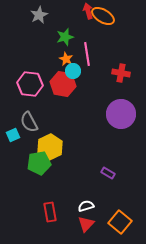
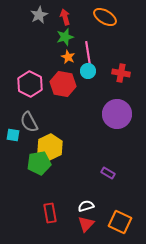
red arrow: moved 23 px left, 6 px down
orange ellipse: moved 2 px right, 1 px down
pink line: moved 1 px right, 1 px up
orange star: moved 2 px right, 2 px up
cyan circle: moved 15 px right
pink hexagon: rotated 20 degrees clockwise
purple circle: moved 4 px left
cyan square: rotated 32 degrees clockwise
red rectangle: moved 1 px down
orange square: rotated 15 degrees counterclockwise
